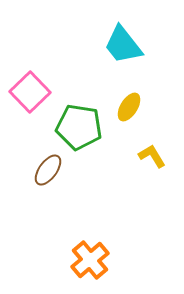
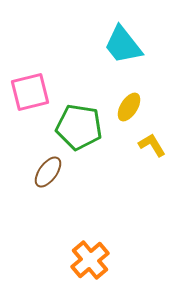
pink square: rotated 30 degrees clockwise
yellow L-shape: moved 11 px up
brown ellipse: moved 2 px down
